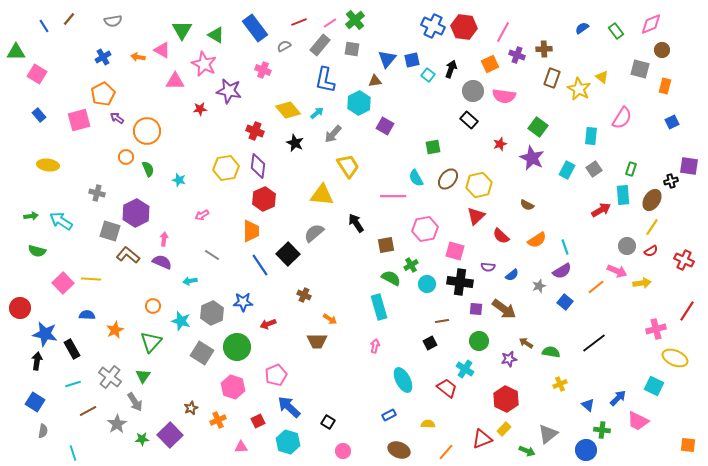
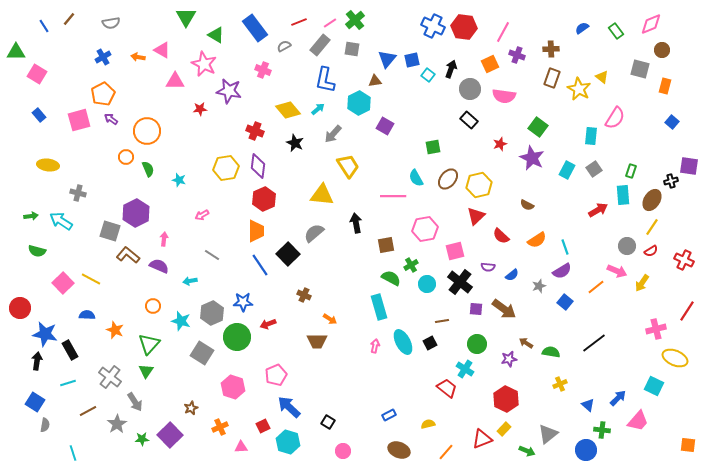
gray semicircle at (113, 21): moved 2 px left, 2 px down
green triangle at (182, 30): moved 4 px right, 13 px up
brown cross at (544, 49): moved 7 px right
gray circle at (473, 91): moved 3 px left, 2 px up
cyan arrow at (317, 113): moved 1 px right, 4 px up
purple arrow at (117, 118): moved 6 px left, 1 px down
pink semicircle at (622, 118): moved 7 px left
blue square at (672, 122): rotated 24 degrees counterclockwise
green rectangle at (631, 169): moved 2 px down
gray cross at (97, 193): moved 19 px left
red arrow at (601, 210): moved 3 px left
black arrow at (356, 223): rotated 24 degrees clockwise
orange trapezoid at (251, 231): moved 5 px right
pink square at (455, 251): rotated 30 degrees counterclockwise
purple semicircle at (162, 262): moved 3 px left, 4 px down
yellow line at (91, 279): rotated 24 degrees clockwise
black cross at (460, 282): rotated 30 degrees clockwise
yellow arrow at (642, 283): rotated 132 degrees clockwise
orange star at (115, 330): rotated 24 degrees counterclockwise
green circle at (479, 341): moved 2 px left, 3 px down
green triangle at (151, 342): moved 2 px left, 2 px down
green circle at (237, 347): moved 10 px up
black rectangle at (72, 349): moved 2 px left, 1 px down
green triangle at (143, 376): moved 3 px right, 5 px up
cyan ellipse at (403, 380): moved 38 px up
cyan line at (73, 384): moved 5 px left, 1 px up
orange cross at (218, 420): moved 2 px right, 7 px down
red square at (258, 421): moved 5 px right, 5 px down
pink trapezoid at (638, 421): rotated 75 degrees counterclockwise
yellow semicircle at (428, 424): rotated 16 degrees counterclockwise
gray semicircle at (43, 431): moved 2 px right, 6 px up
